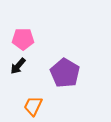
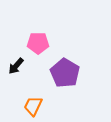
pink pentagon: moved 15 px right, 4 px down
black arrow: moved 2 px left
